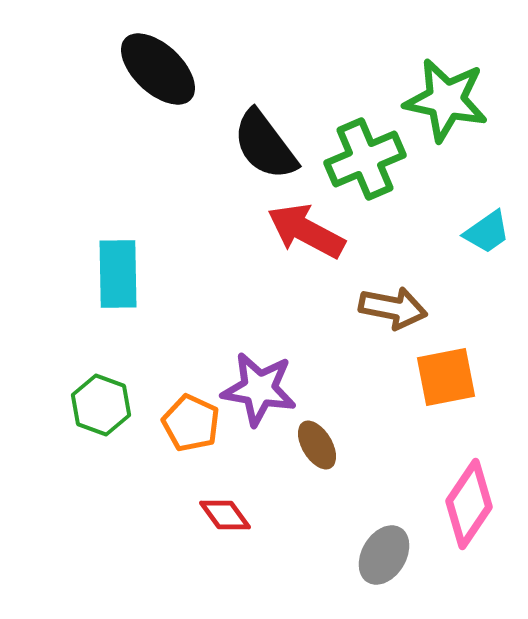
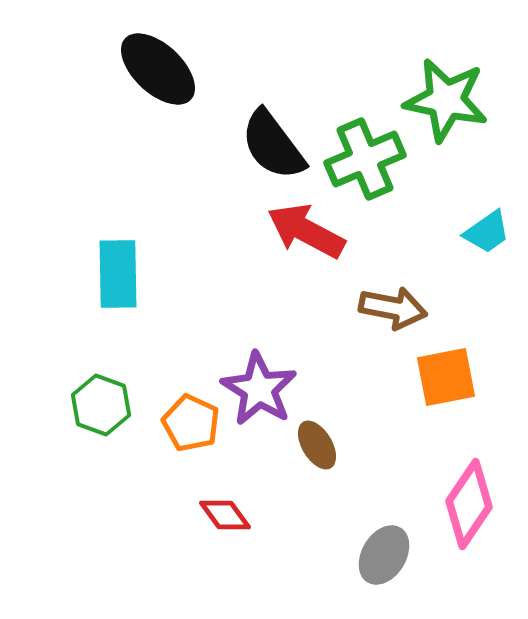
black semicircle: moved 8 px right
purple star: rotated 22 degrees clockwise
